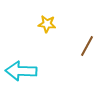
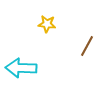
cyan arrow: moved 3 px up
